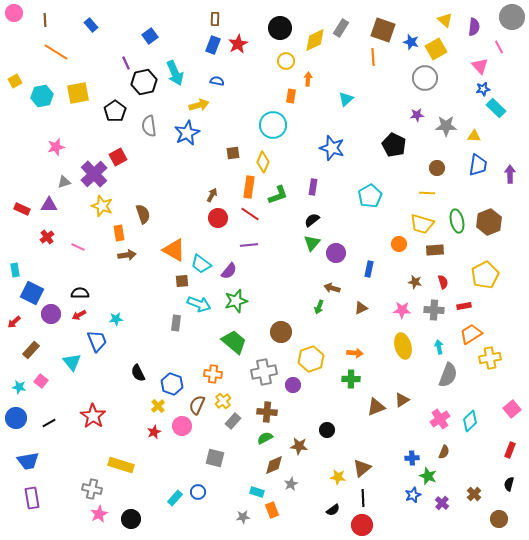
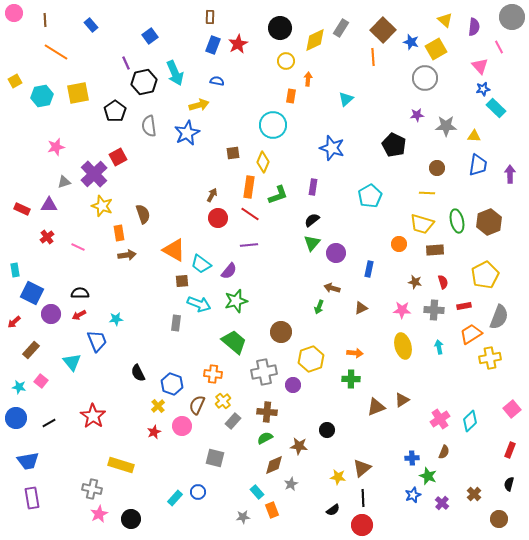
brown rectangle at (215, 19): moved 5 px left, 2 px up
brown square at (383, 30): rotated 25 degrees clockwise
gray semicircle at (448, 375): moved 51 px right, 58 px up
cyan rectangle at (257, 492): rotated 32 degrees clockwise
